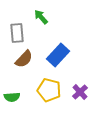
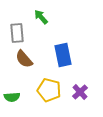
blue rectangle: moved 5 px right; rotated 55 degrees counterclockwise
brown semicircle: rotated 96 degrees clockwise
